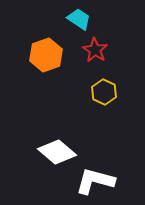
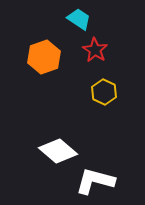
orange hexagon: moved 2 px left, 2 px down
white diamond: moved 1 px right, 1 px up
